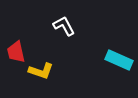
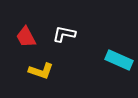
white L-shape: moved 8 px down; rotated 50 degrees counterclockwise
red trapezoid: moved 10 px right, 15 px up; rotated 15 degrees counterclockwise
